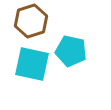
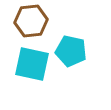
brown hexagon: rotated 12 degrees clockwise
